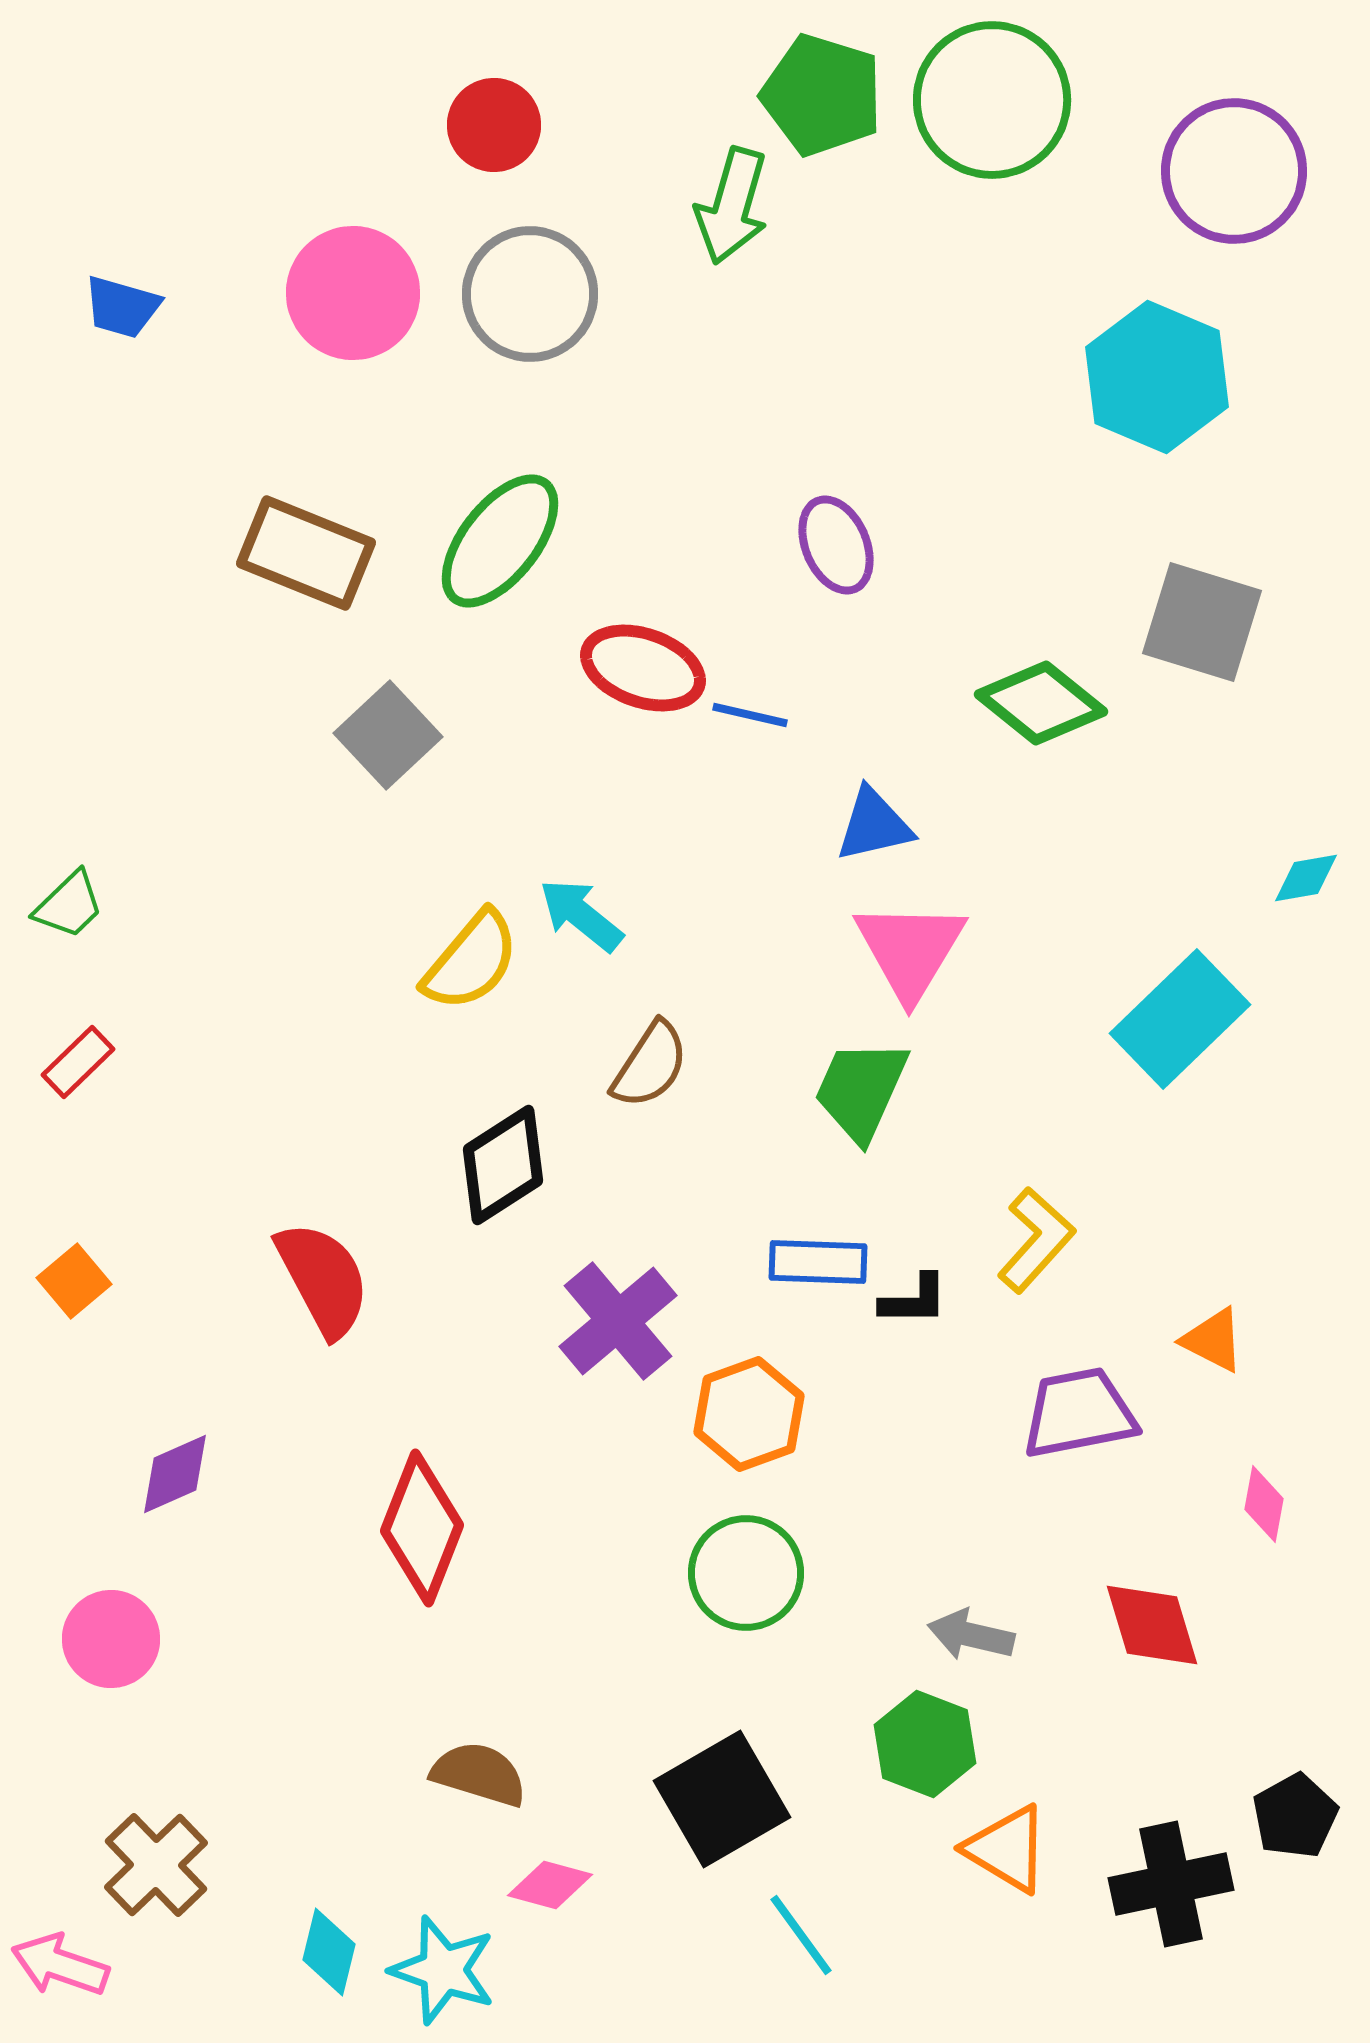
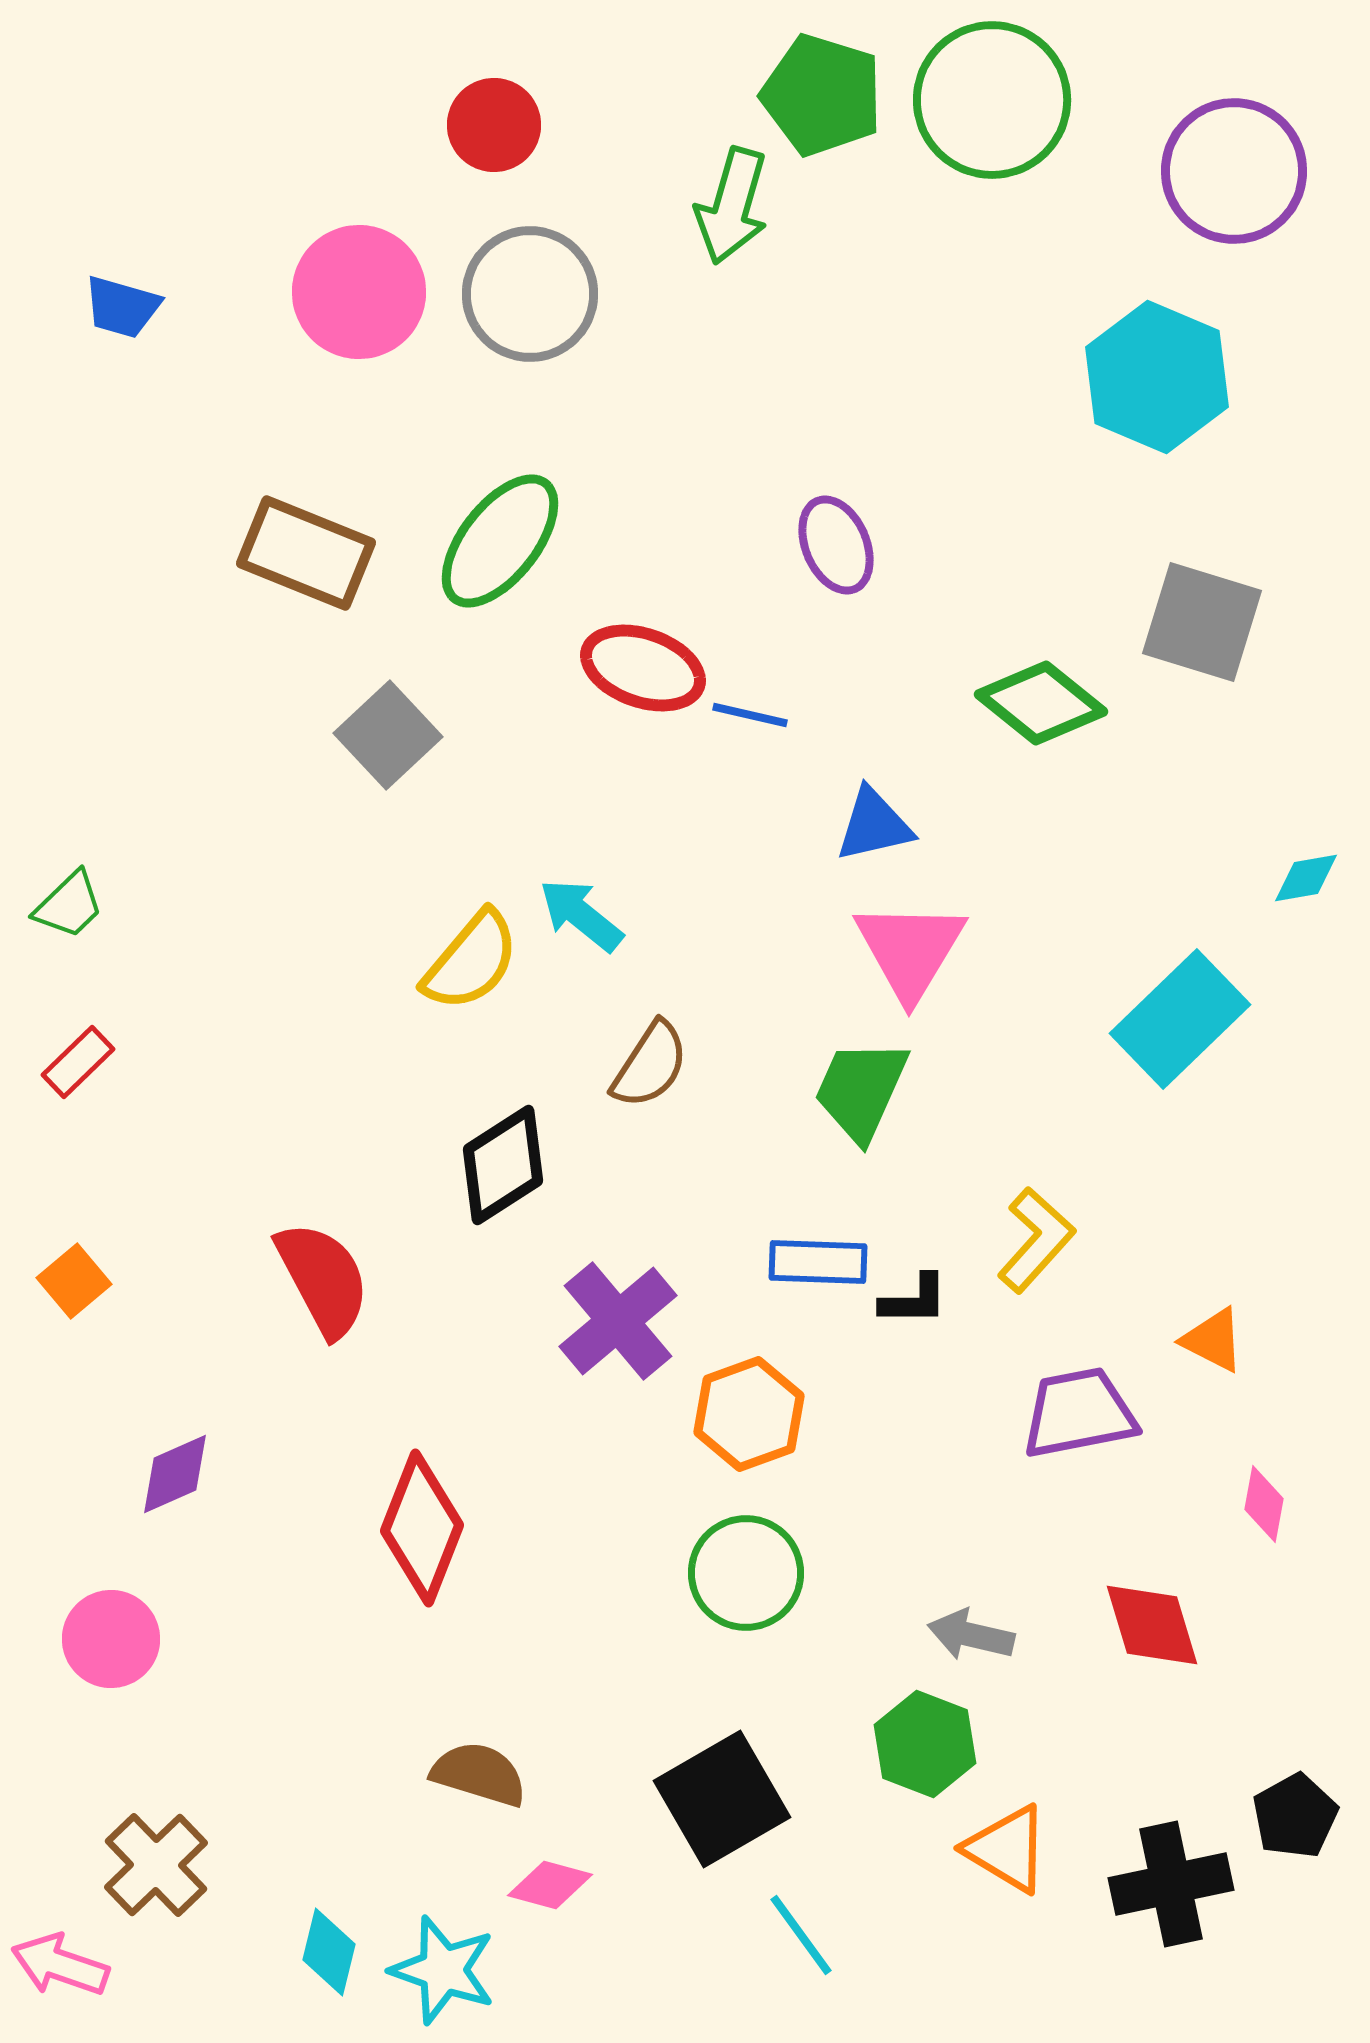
pink circle at (353, 293): moved 6 px right, 1 px up
